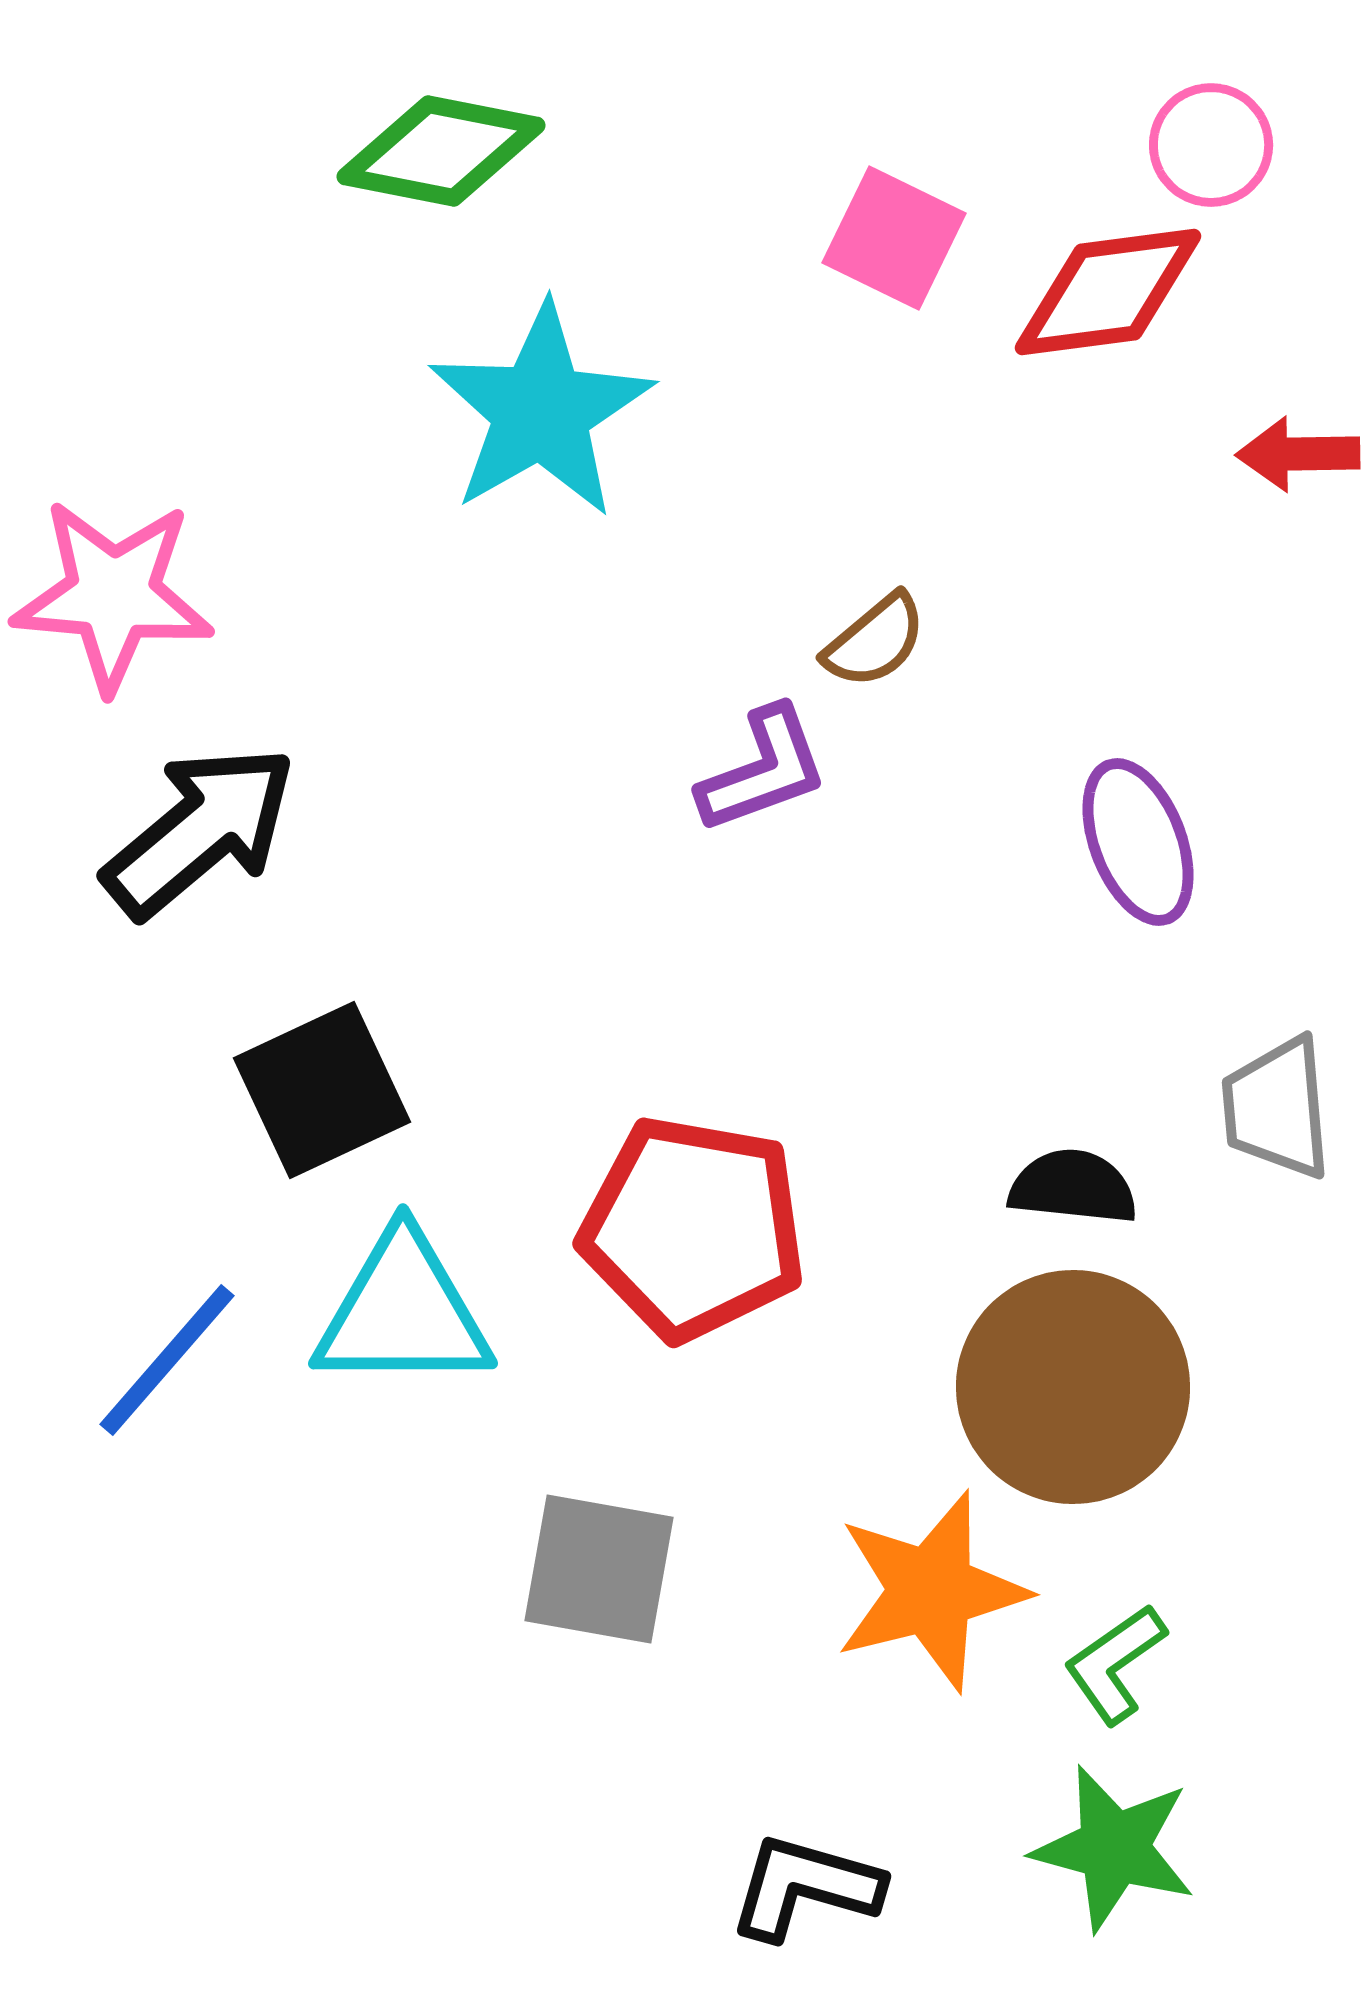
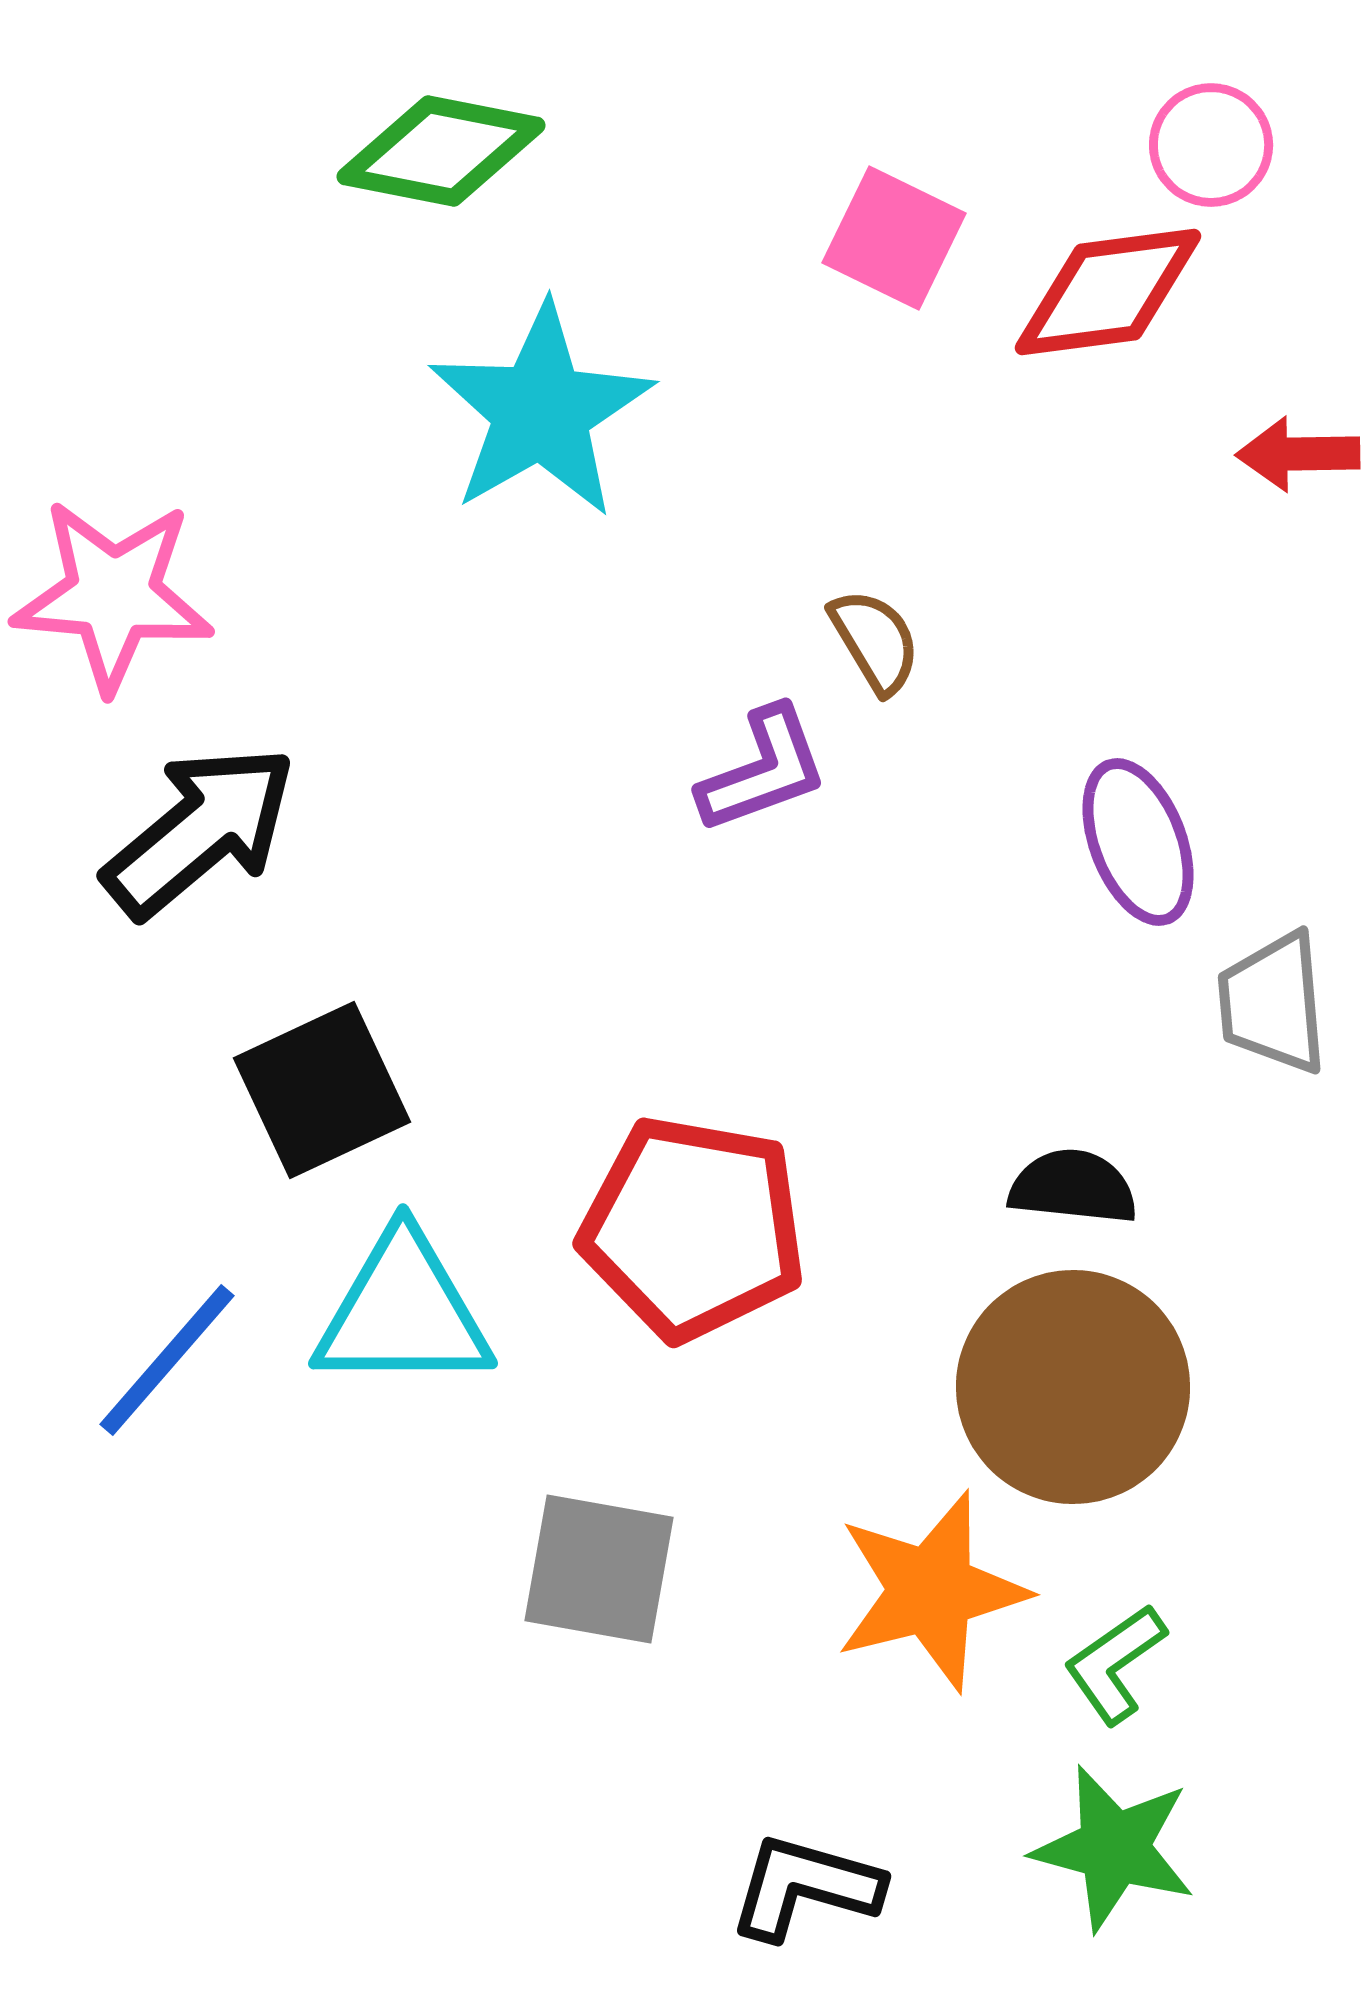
brown semicircle: rotated 81 degrees counterclockwise
gray trapezoid: moved 4 px left, 105 px up
